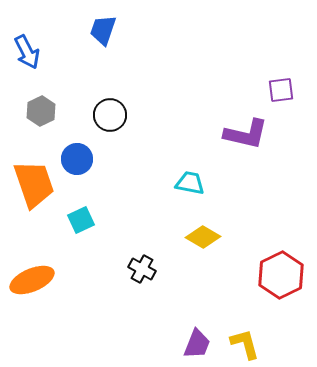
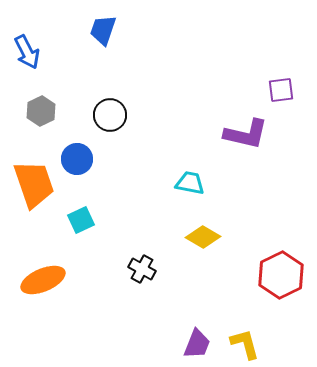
orange ellipse: moved 11 px right
